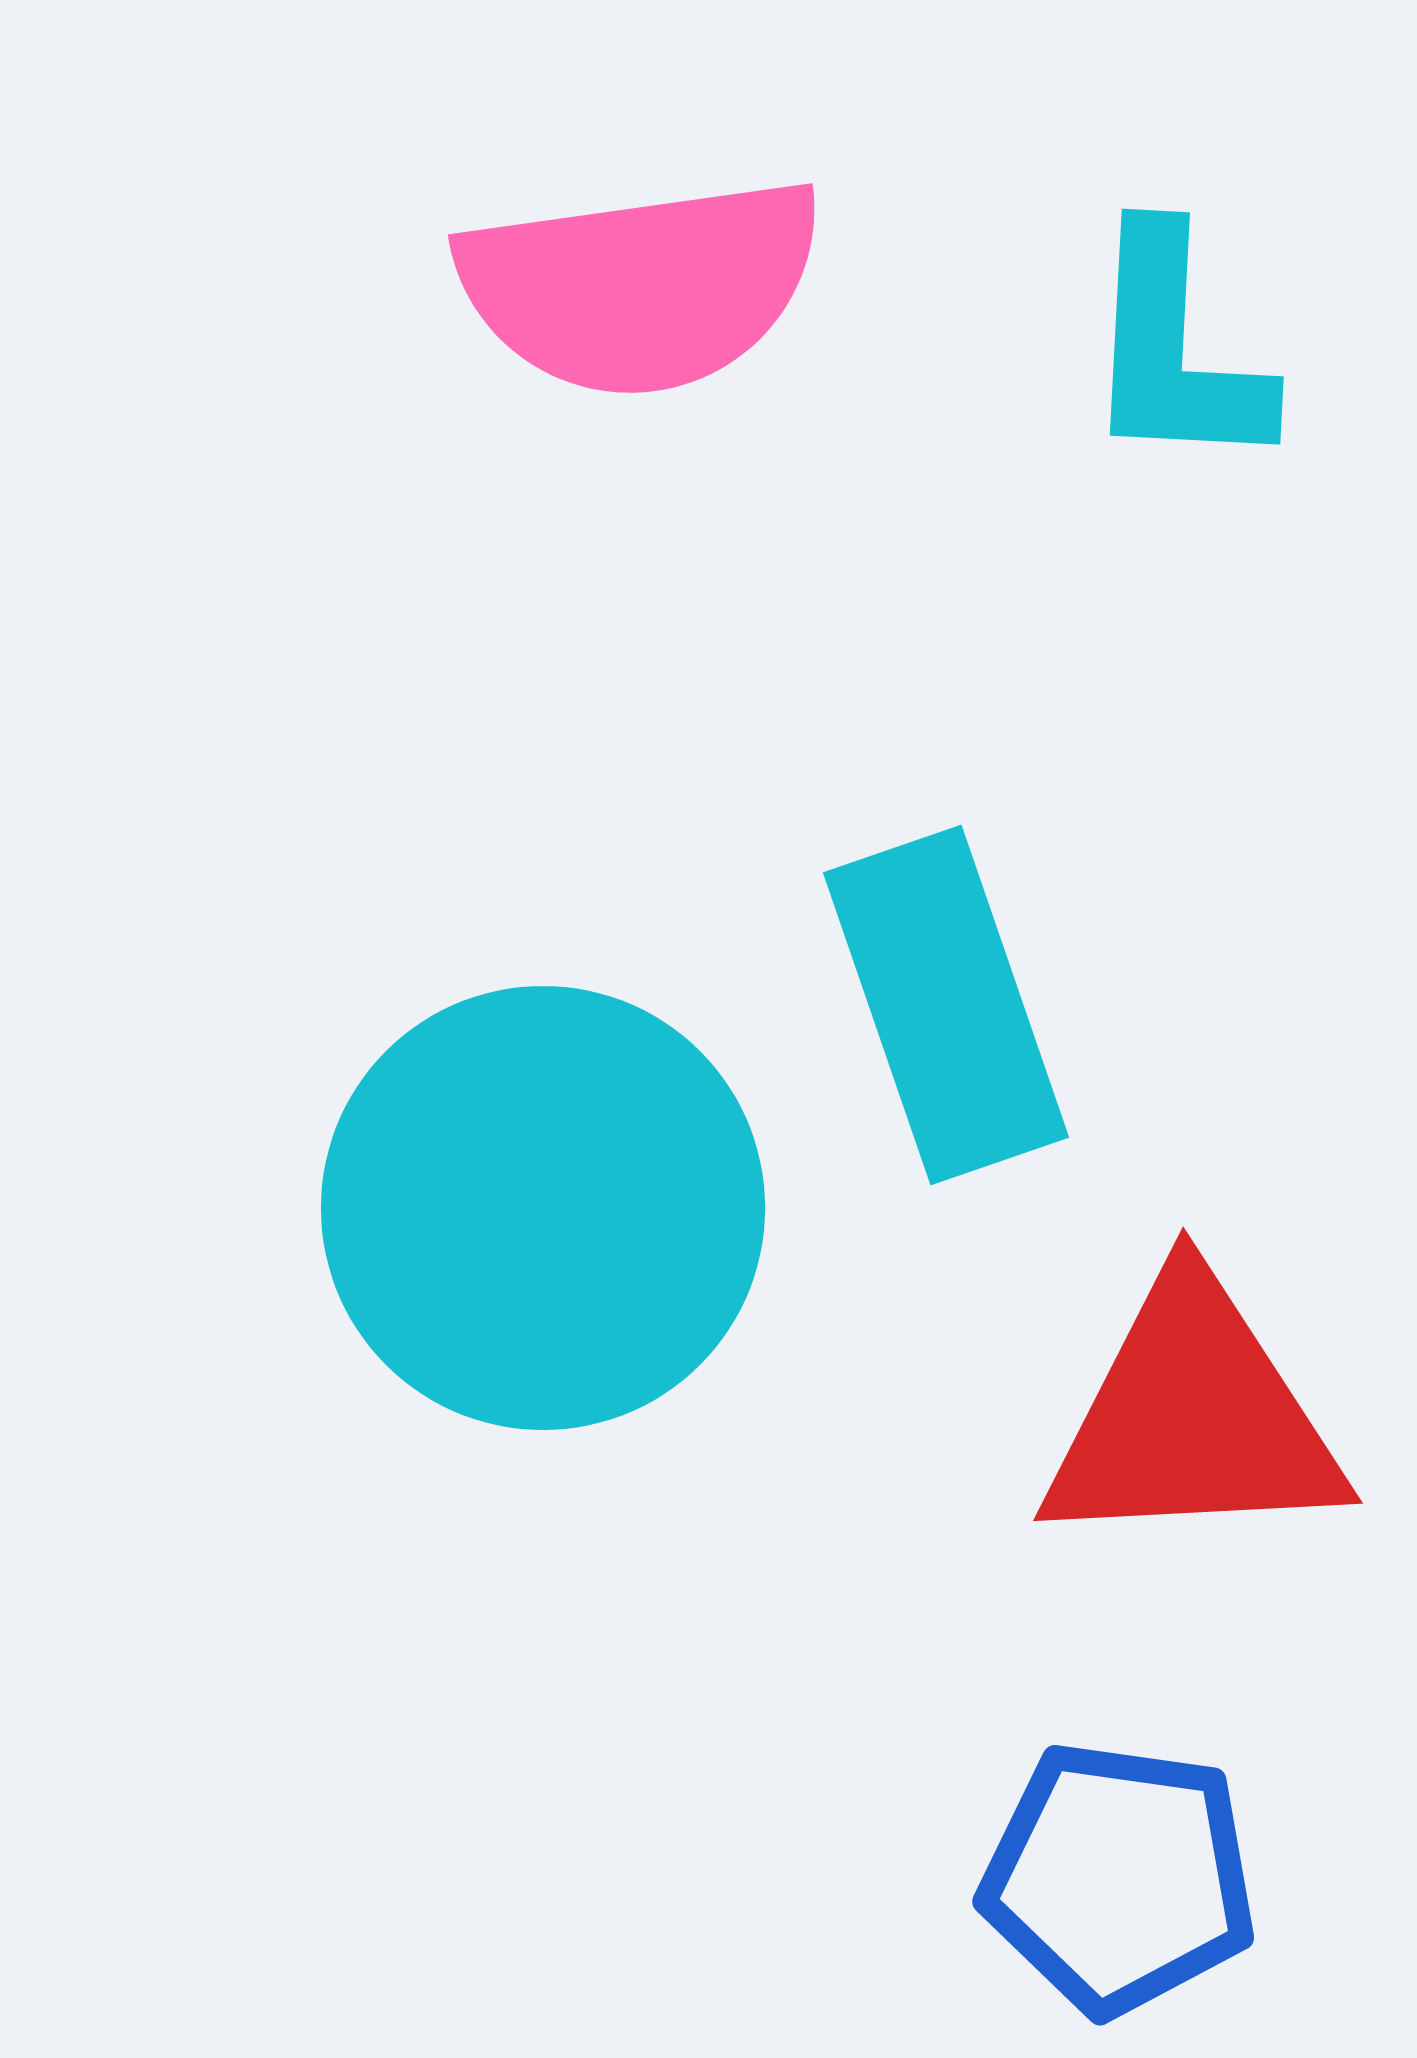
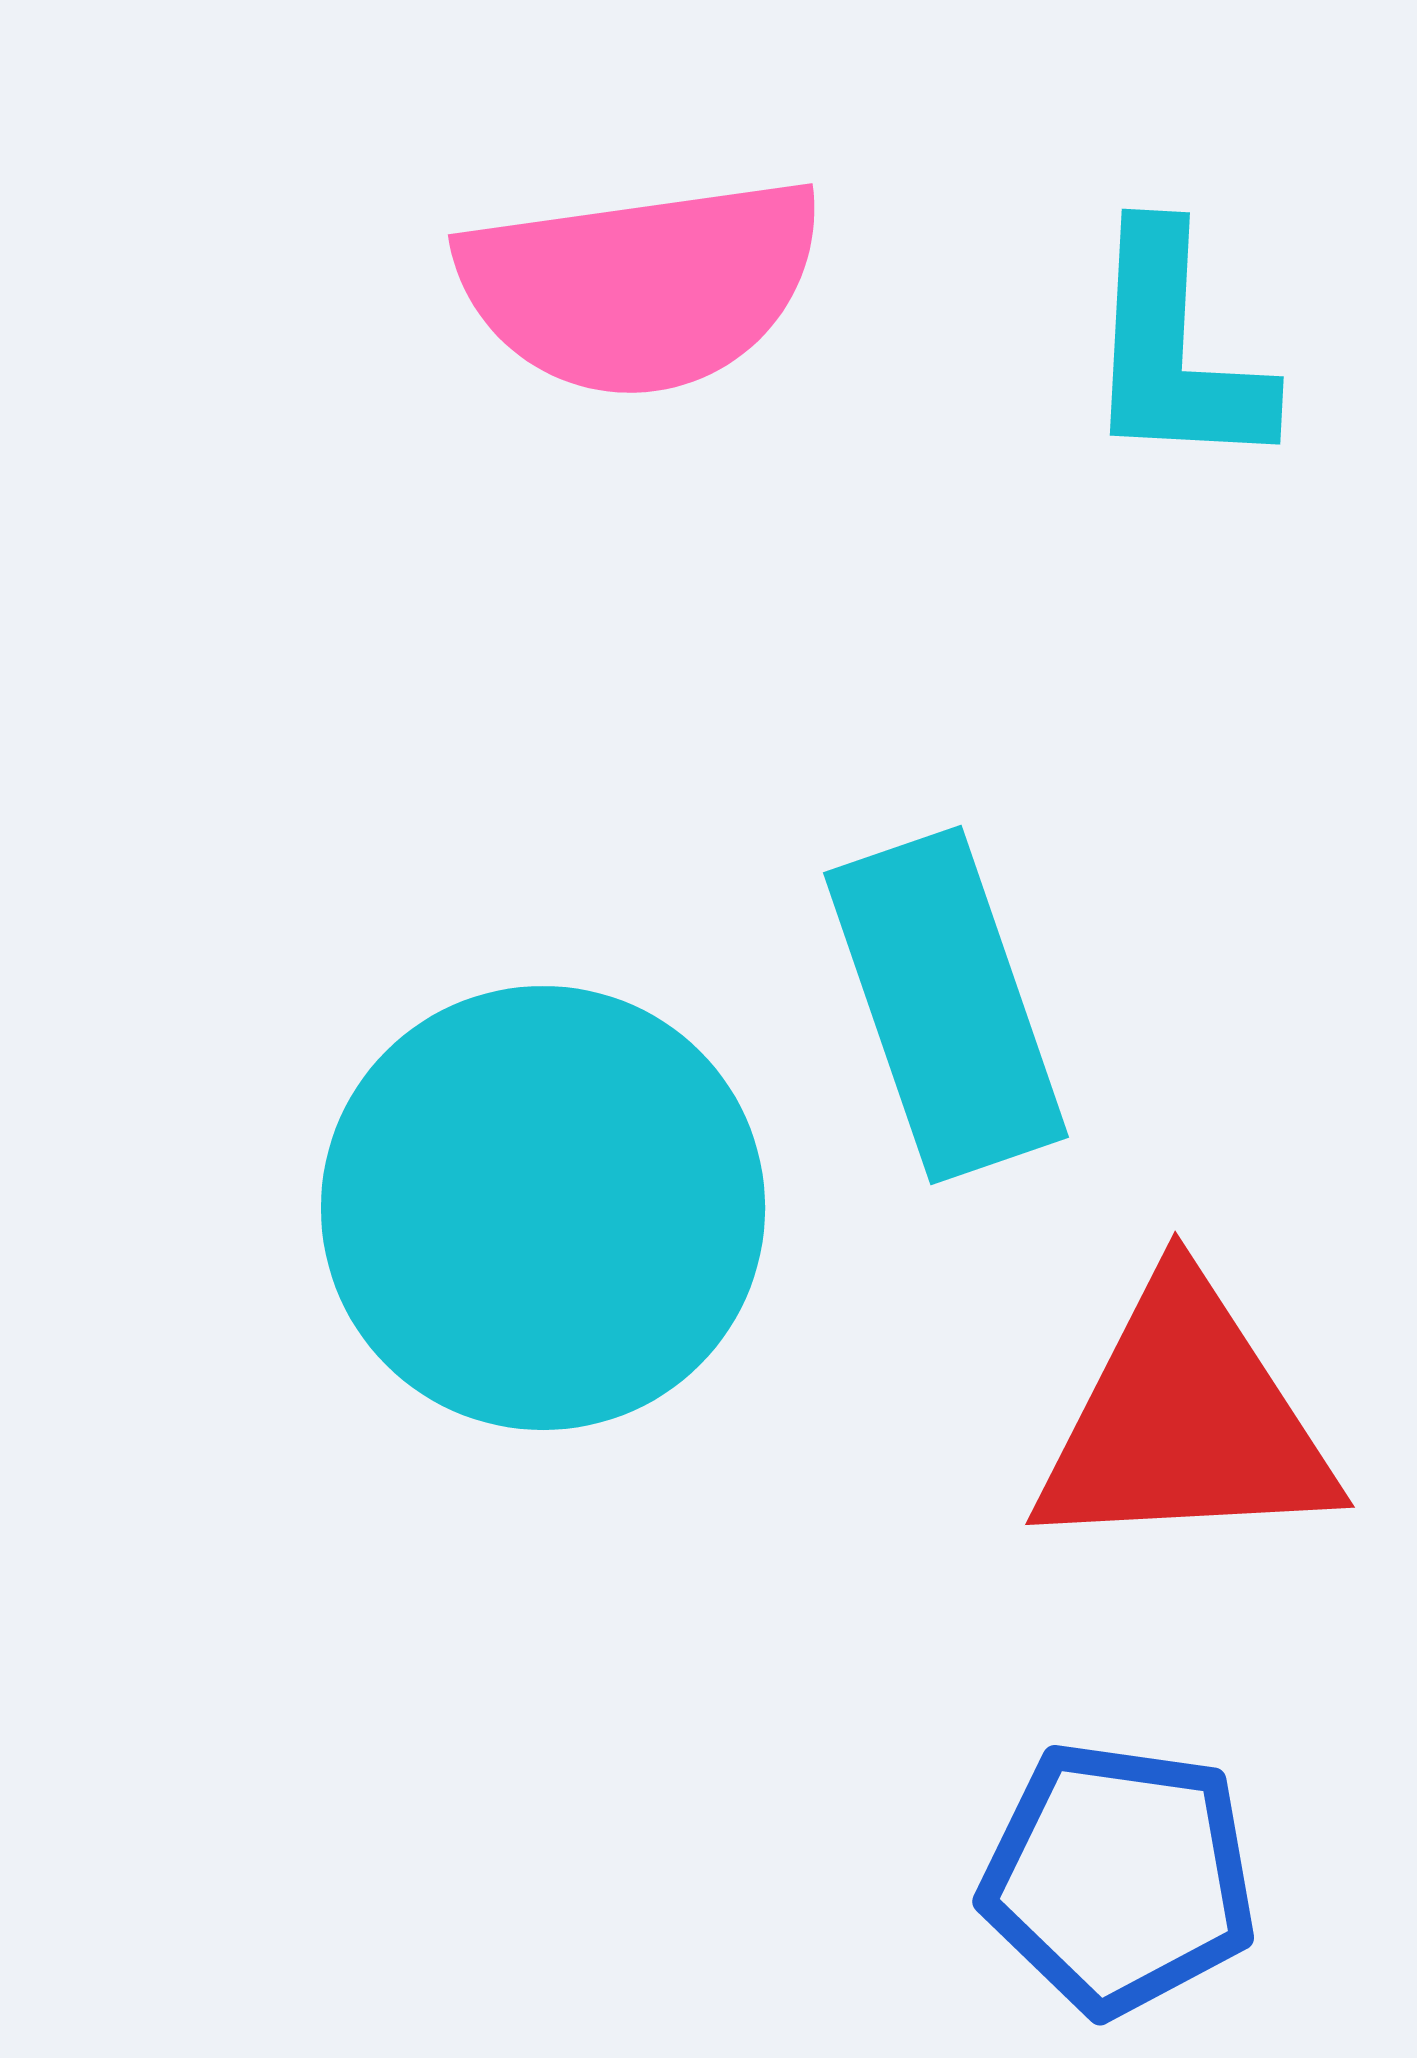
red triangle: moved 8 px left, 4 px down
